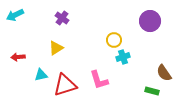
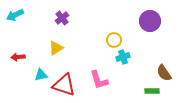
purple cross: rotated 16 degrees clockwise
red triangle: moved 1 px left; rotated 35 degrees clockwise
green rectangle: rotated 16 degrees counterclockwise
